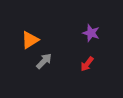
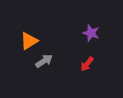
orange triangle: moved 1 px left, 1 px down
gray arrow: rotated 12 degrees clockwise
